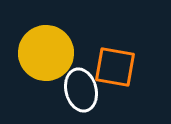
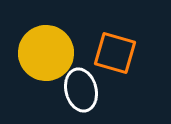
orange square: moved 14 px up; rotated 6 degrees clockwise
